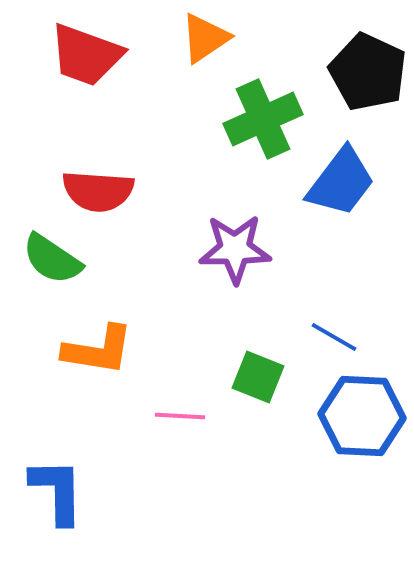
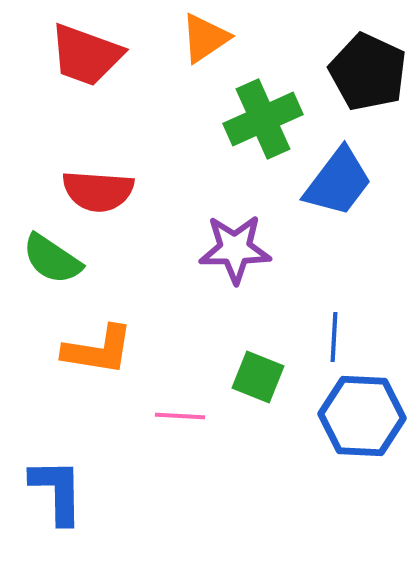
blue trapezoid: moved 3 px left
blue line: rotated 63 degrees clockwise
